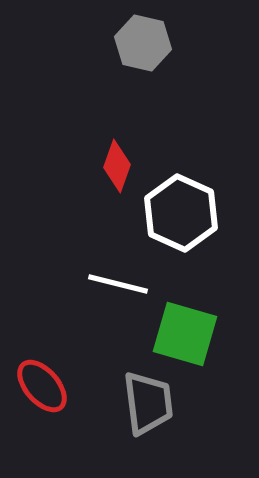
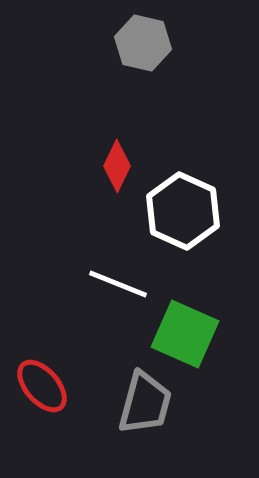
red diamond: rotated 6 degrees clockwise
white hexagon: moved 2 px right, 2 px up
white line: rotated 8 degrees clockwise
green square: rotated 8 degrees clockwise
gray trapezoid: moved 3 px left; rotated 22 degrees clockwise
